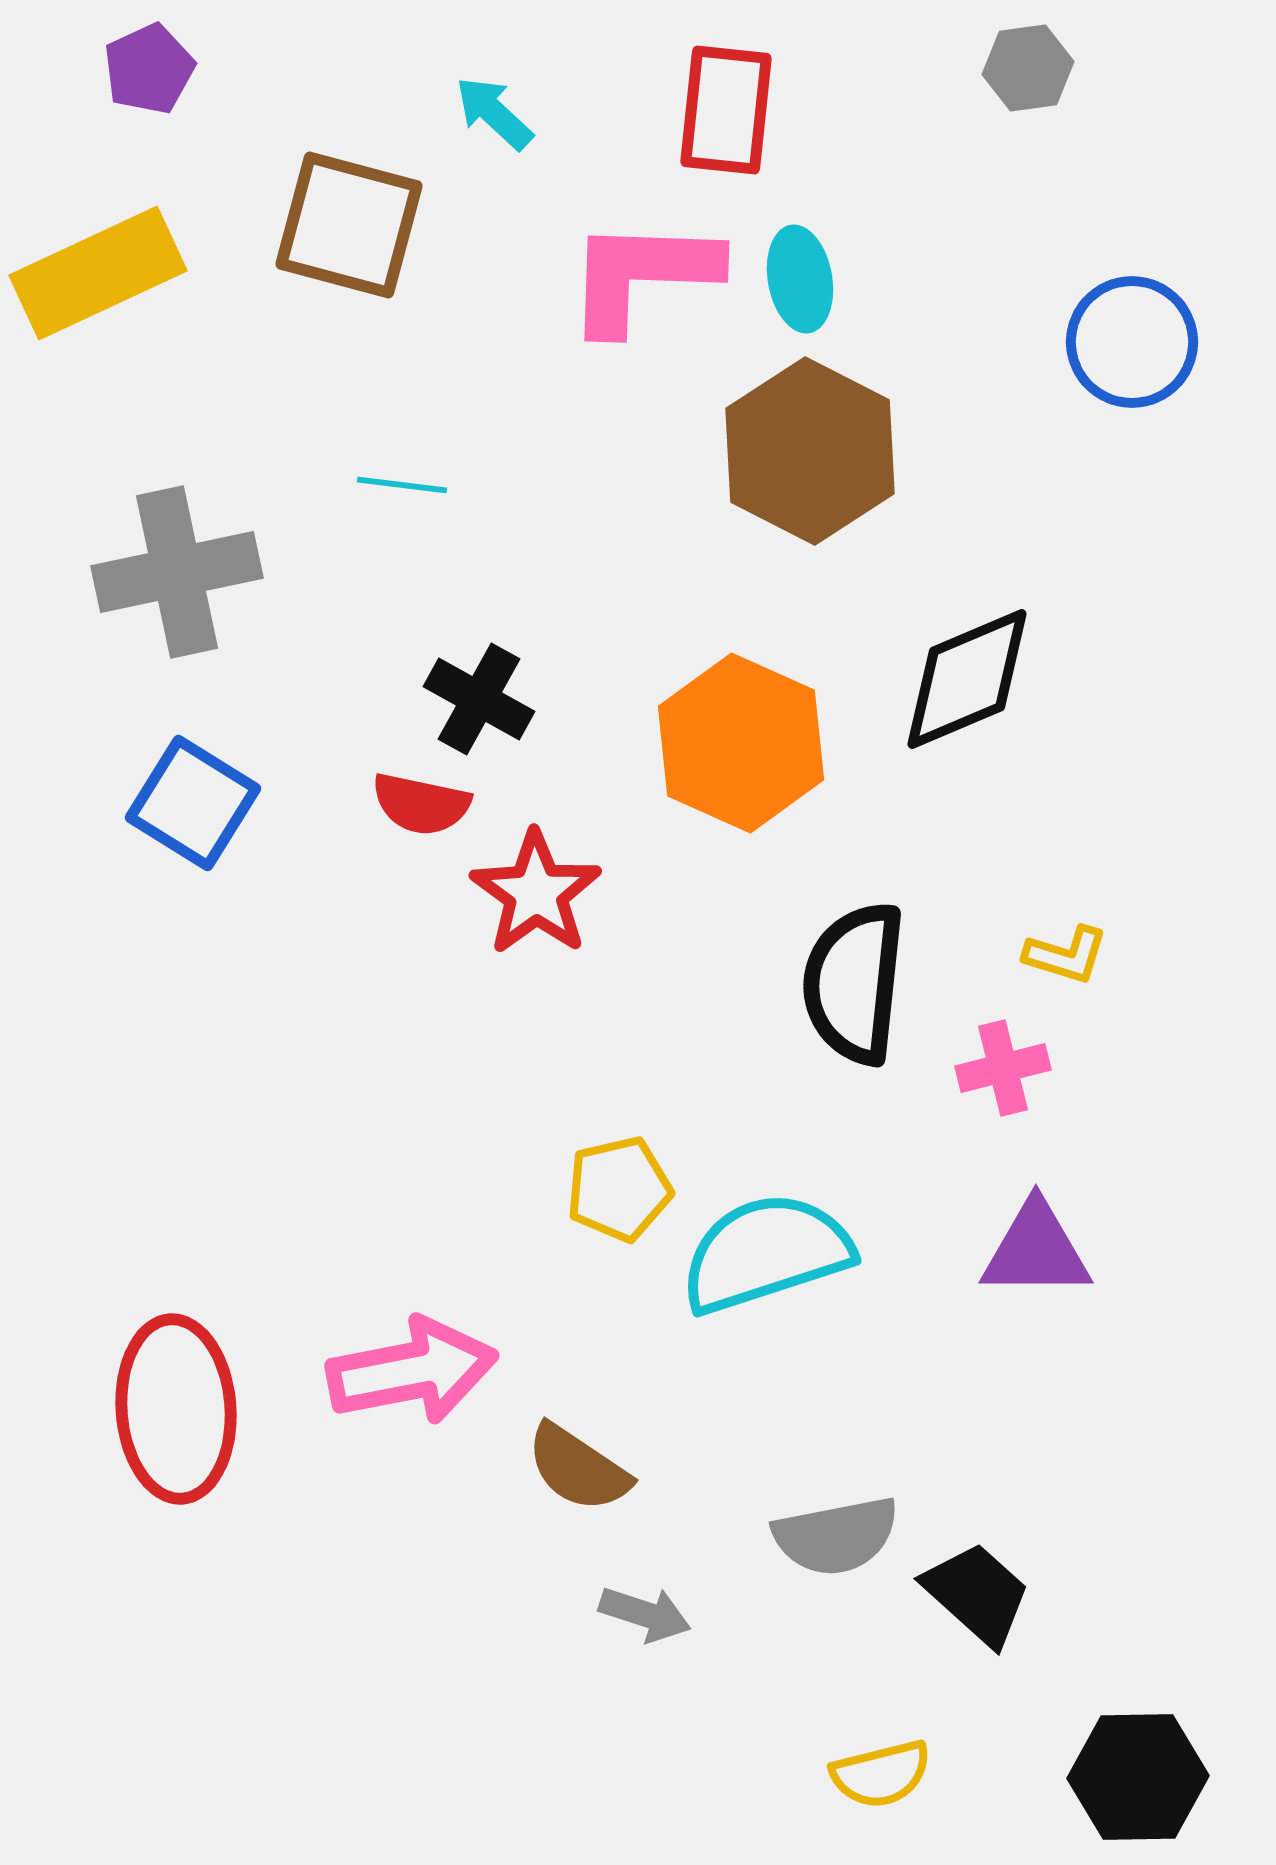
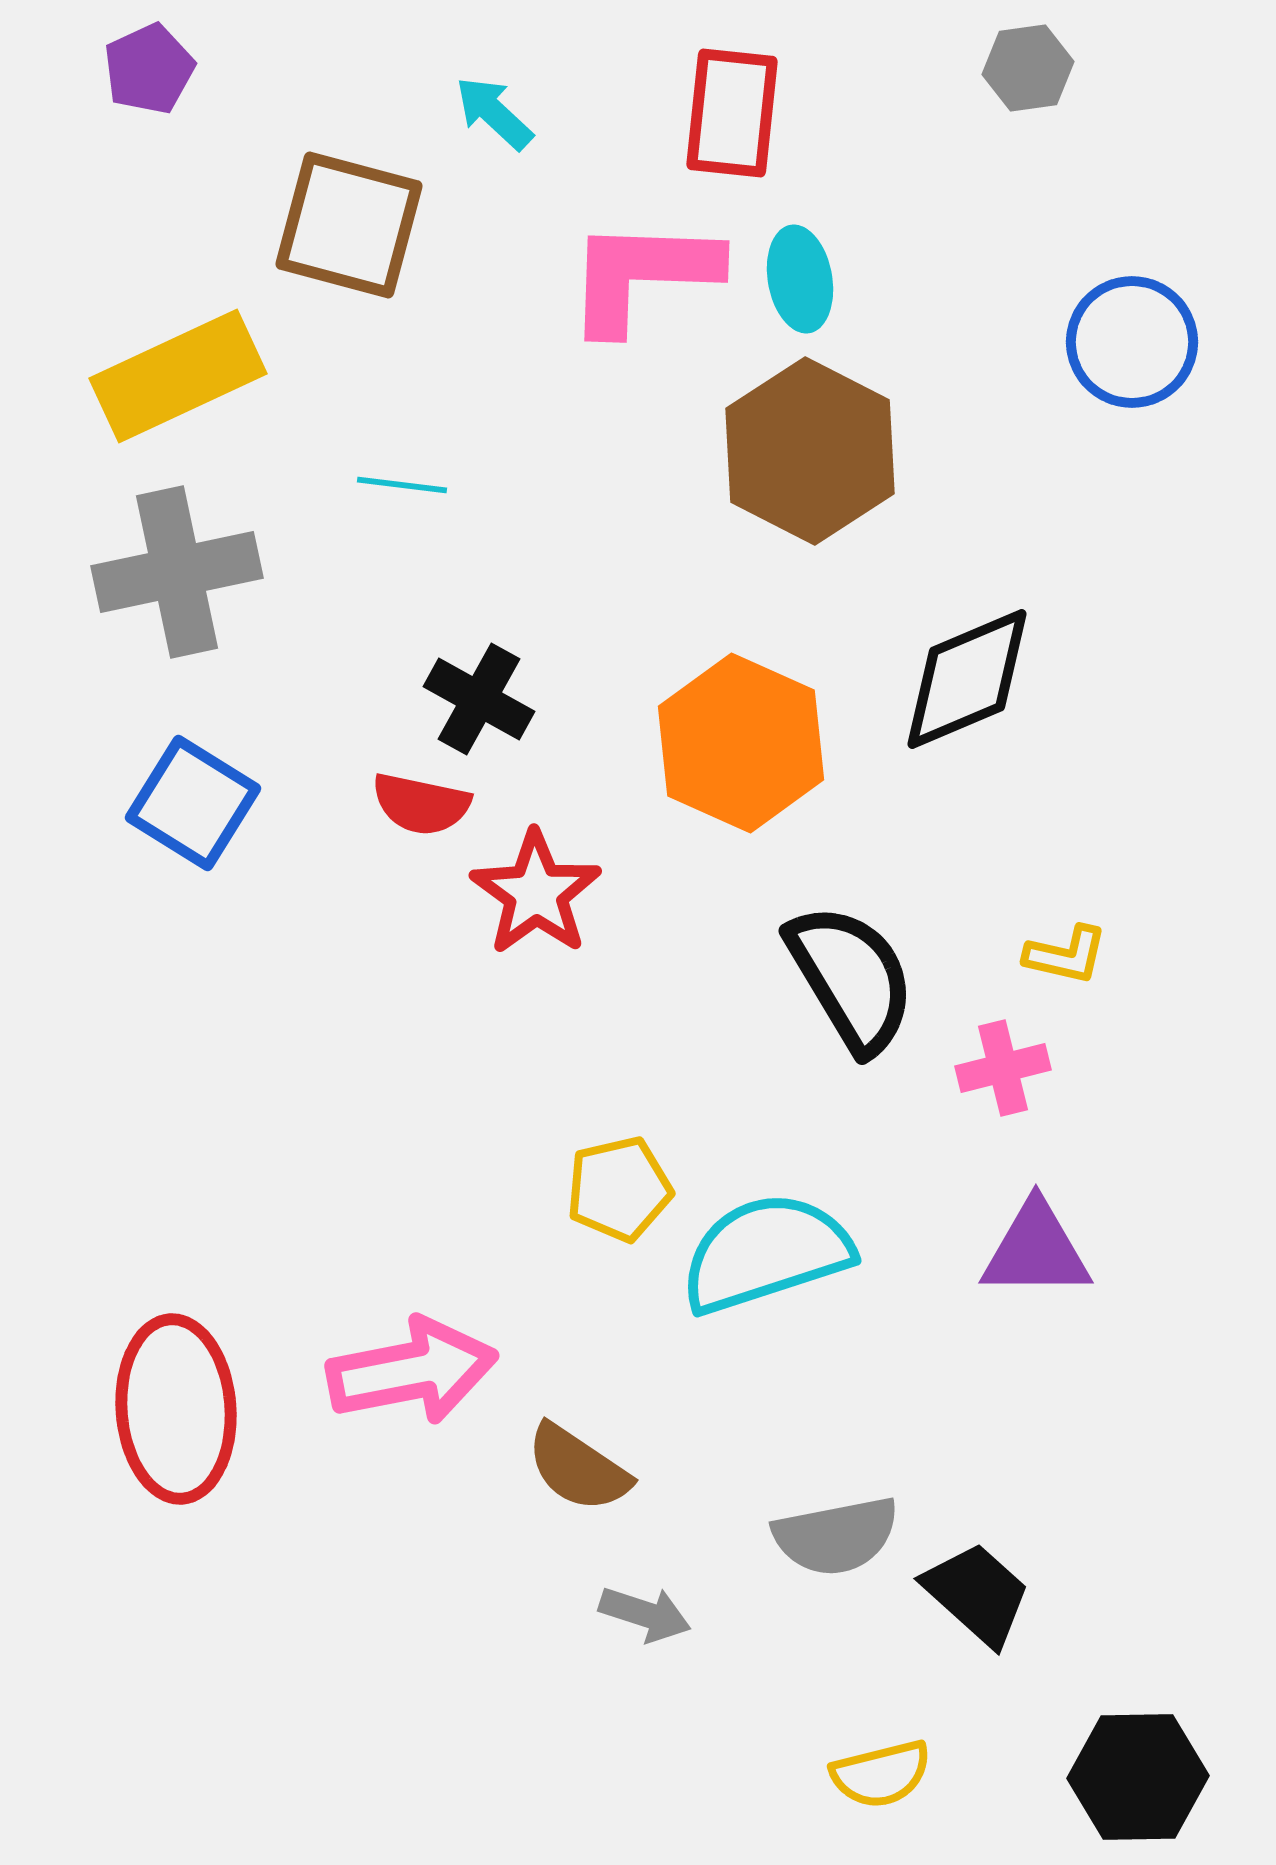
red rectangle: moved 6 px right, 3 px down
yellow rectangle: moved 80 px right, 103 px down
yellow L-shape: rotated 4 degrees counterclockwise
black semicircle: moved 3 px left, 5 px up; rotated 143 degrees clockwise
